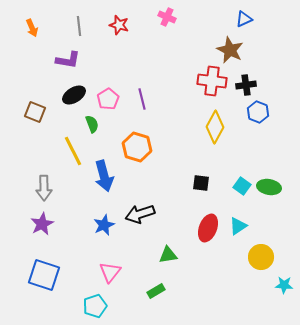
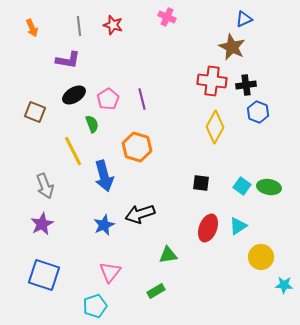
red star: moved 6 px left
brown star: moved 2 px right, 3 px up
gray arrow: moved 1 px right, 2 px up; rotated 20 degrees counterclockwise
